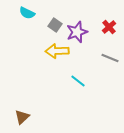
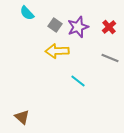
cyan semicircle: rotated 21 degrees clockwise
purple star: moved 1 px right, 5 px up
brown triangle: rotated 35 degrees counterclockwise
